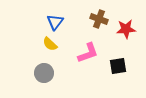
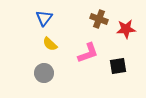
blue triangle: moved 11 px left, 4 px up
